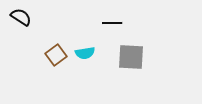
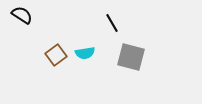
black semicircle: moved 1 px right, 2 px up
black line: rotated 60 degrees clockwise
gray square: rotated 12 degrees clockwise
